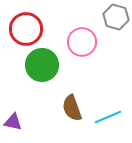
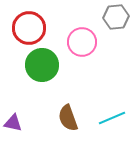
gray hexagon: rotated 20 degrees counterclockwise
red circle: moved 3 px right, 1 px up
brown semicircle: moved 4 px left, 10 px down
cyan line: moved 4 px right, 1 px down
purple triangle: moved 1 px down
